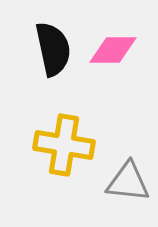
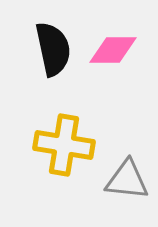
gray triangle: moved 1 px left, 2 px up
